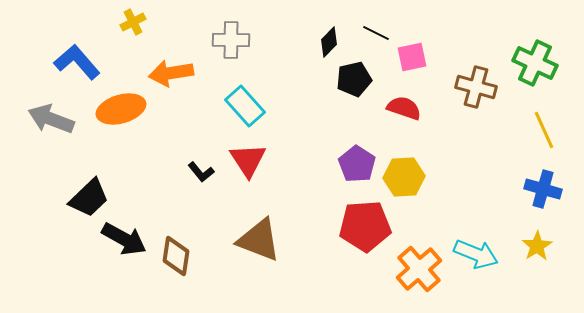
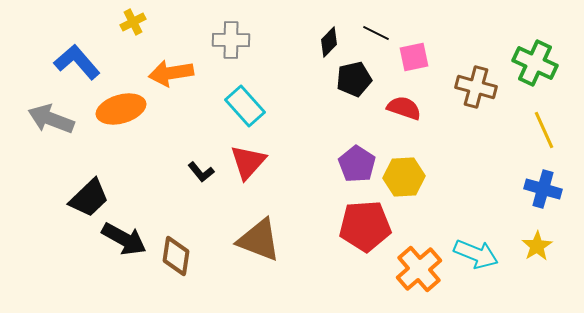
pink square: moved 2 px right
red triangle: moved 2 px down; rotated 15 degrees clockwise
